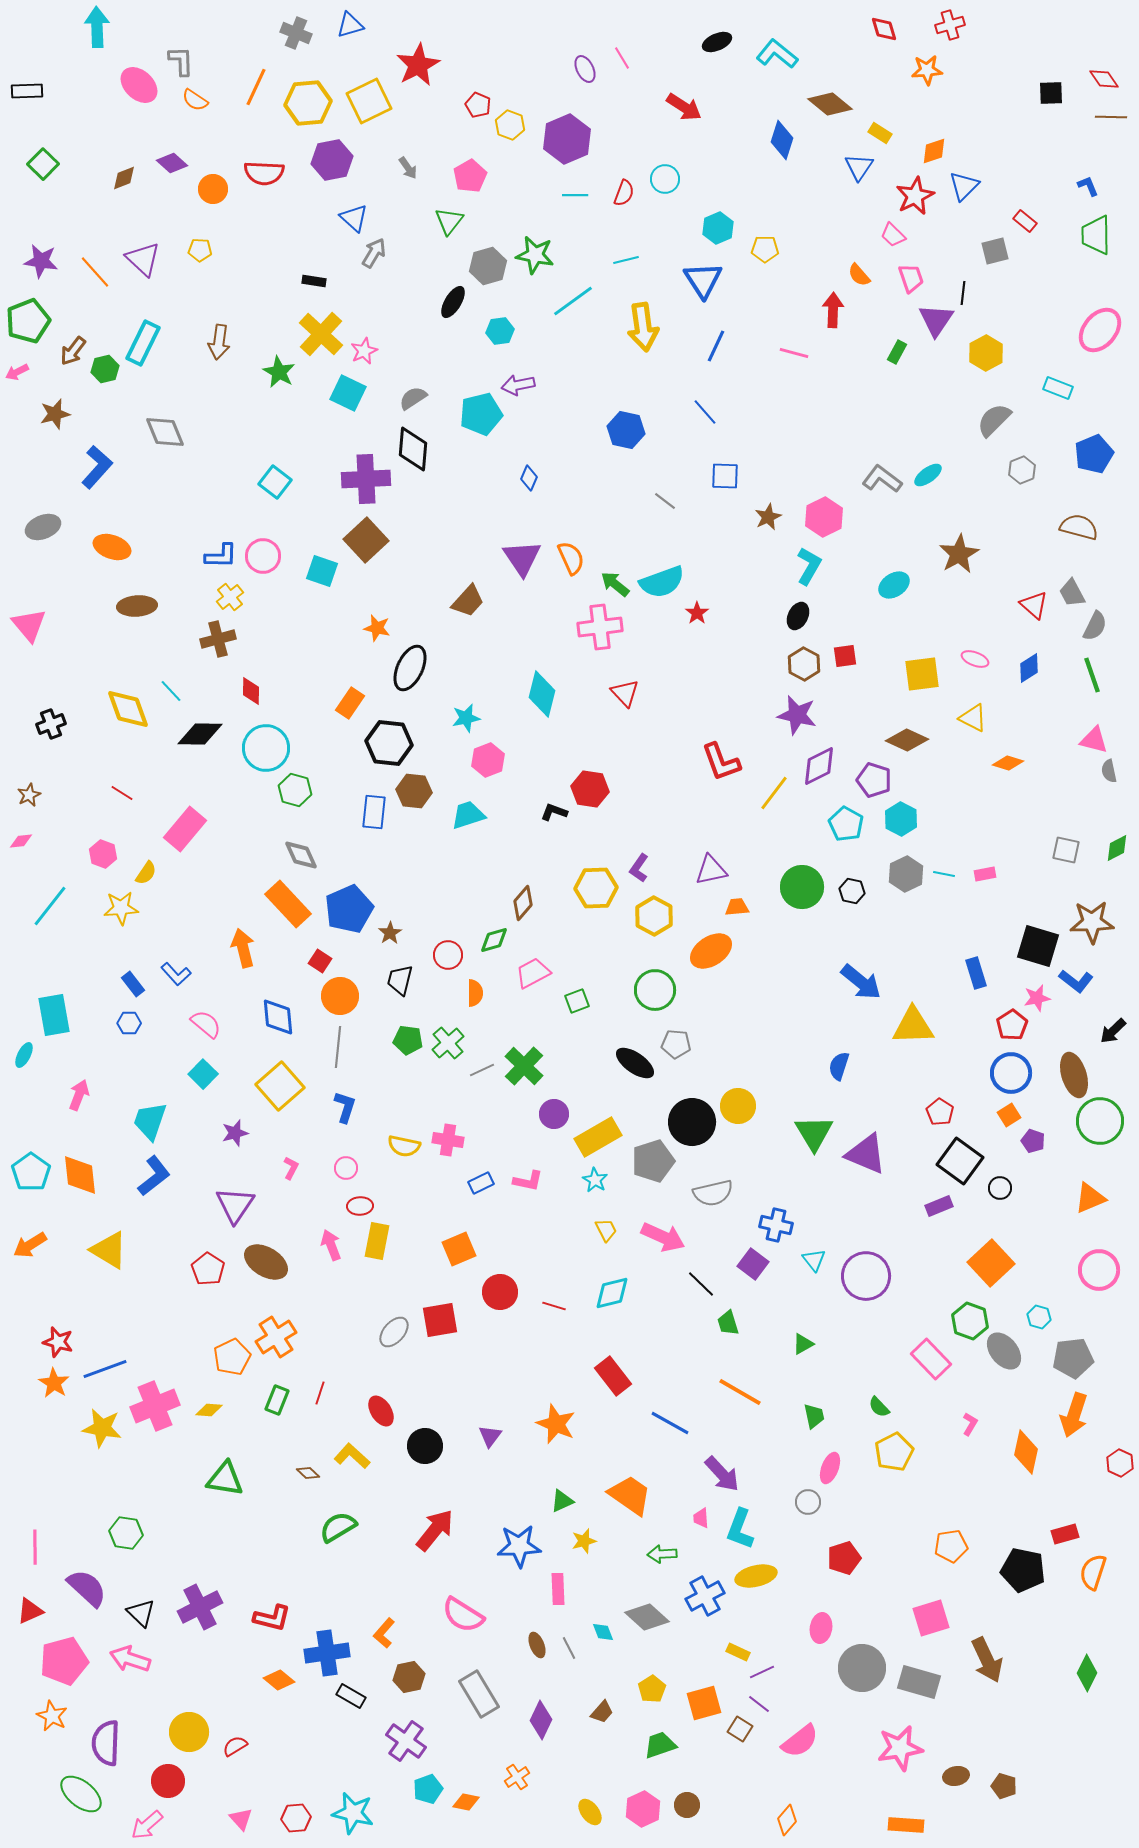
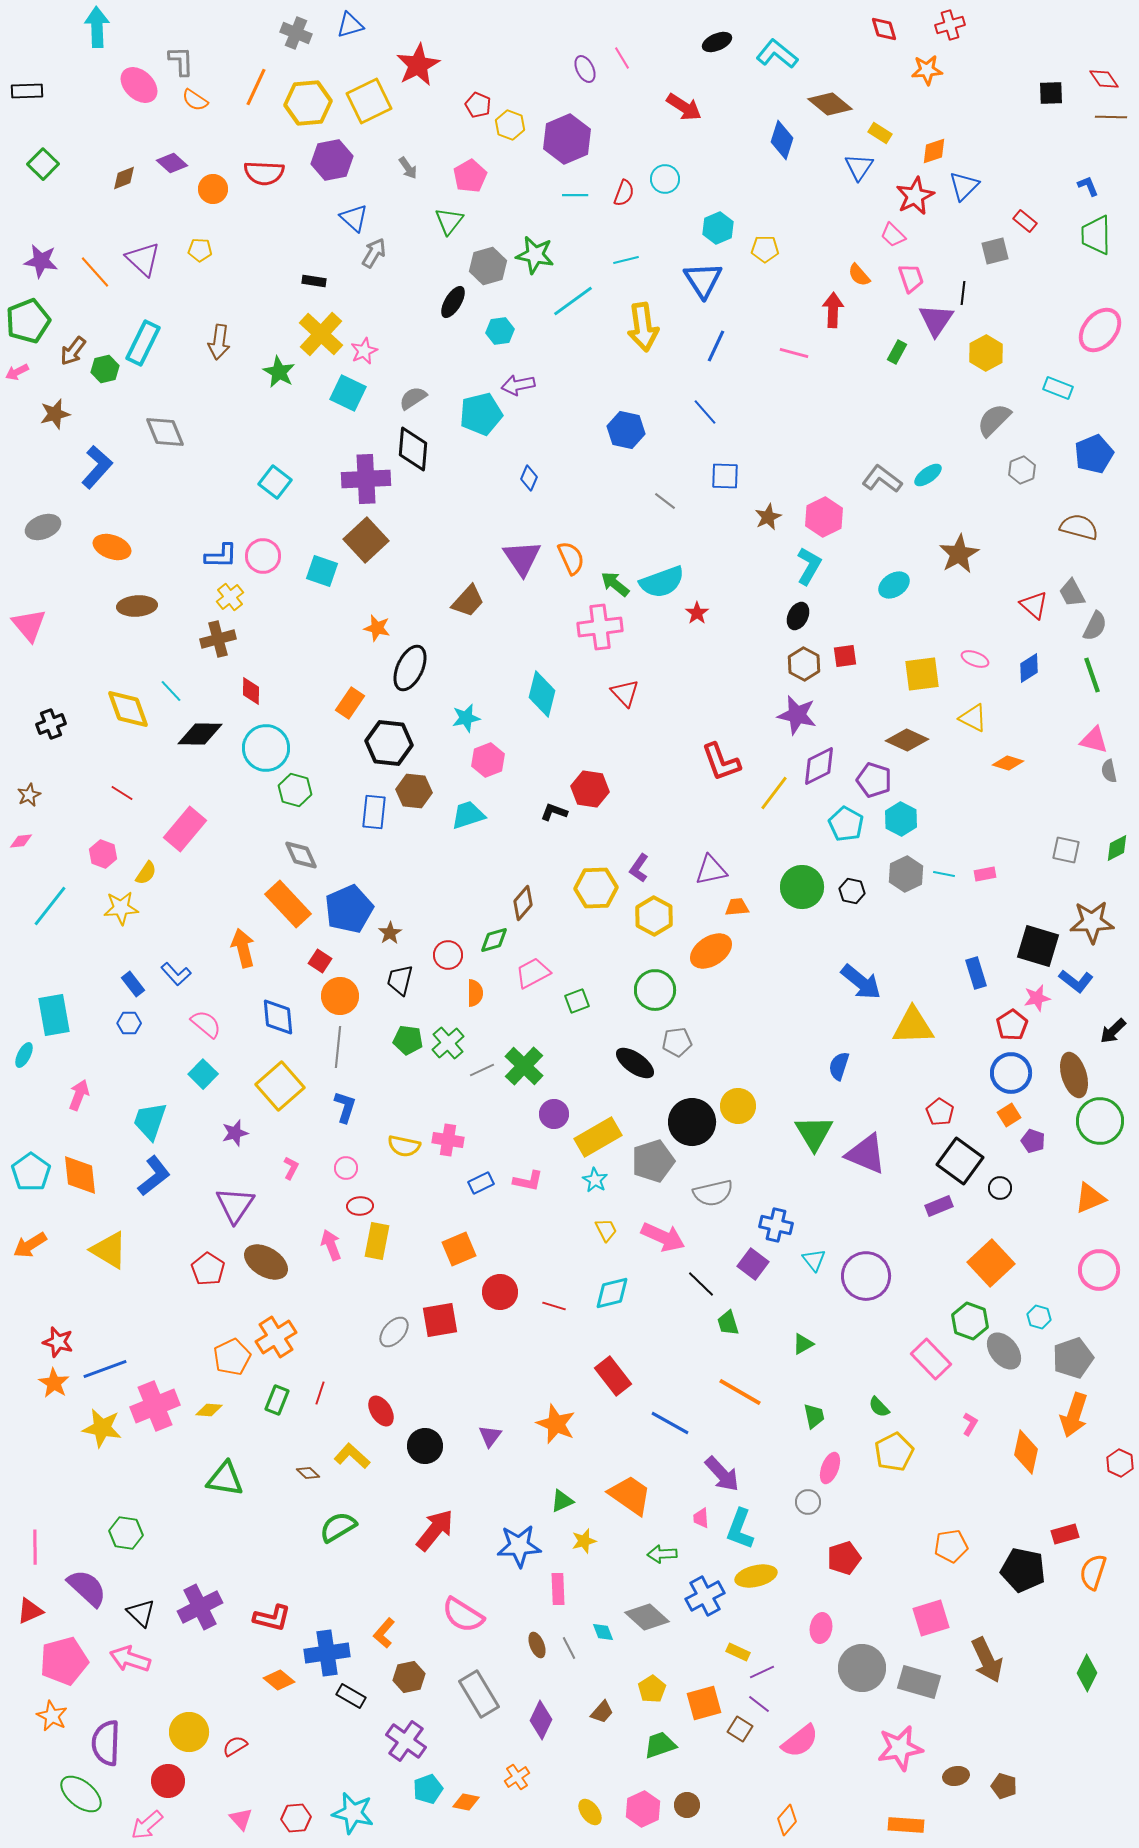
gray pentagon at (676, 1044): moved 1 px right, 2 px up; rotated 12 degrees counterclockwise
gray pentagon at (1073, 1358): rotated 12 degrees counterclockwise
